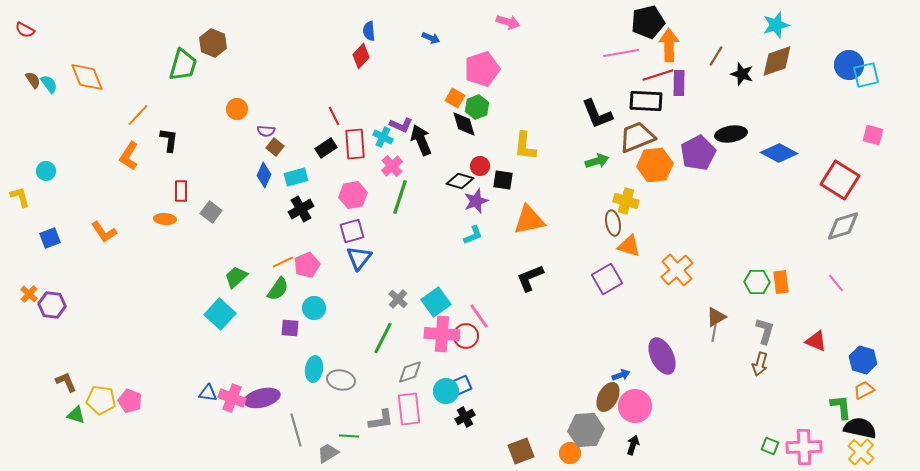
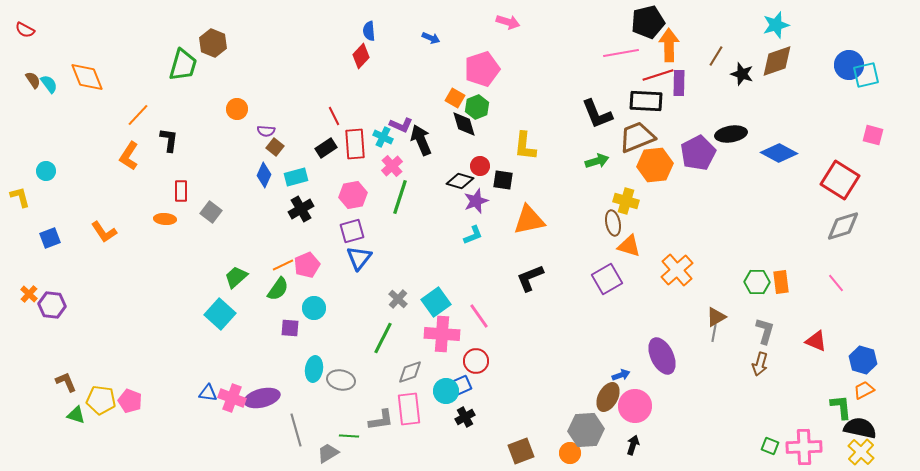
orange line at (283, 262): moved 3 px down
red circle at (466, 336): moved 10 px right, 25 px down
